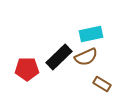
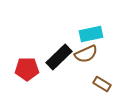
brown semicircle: moved 3 px up
